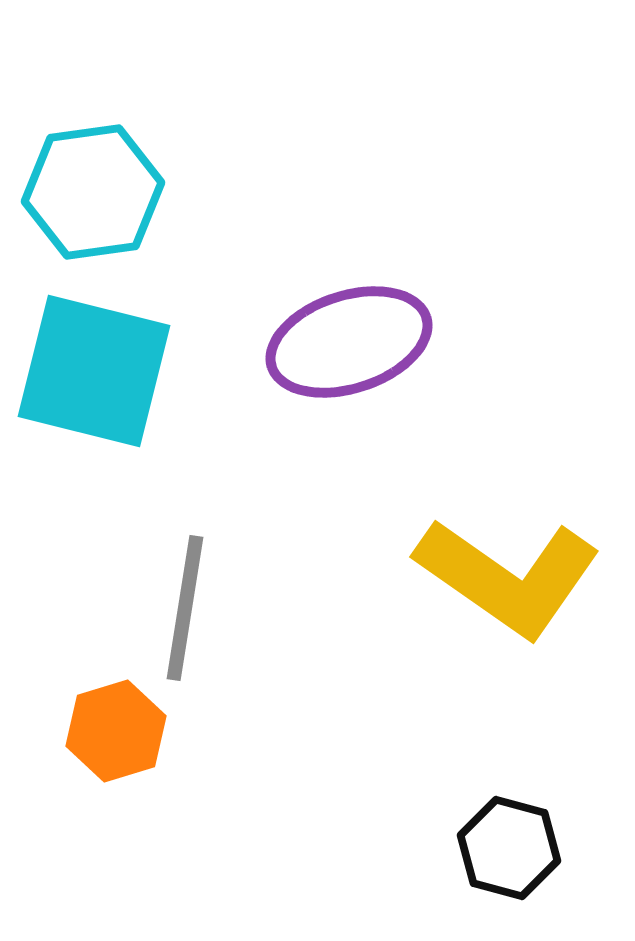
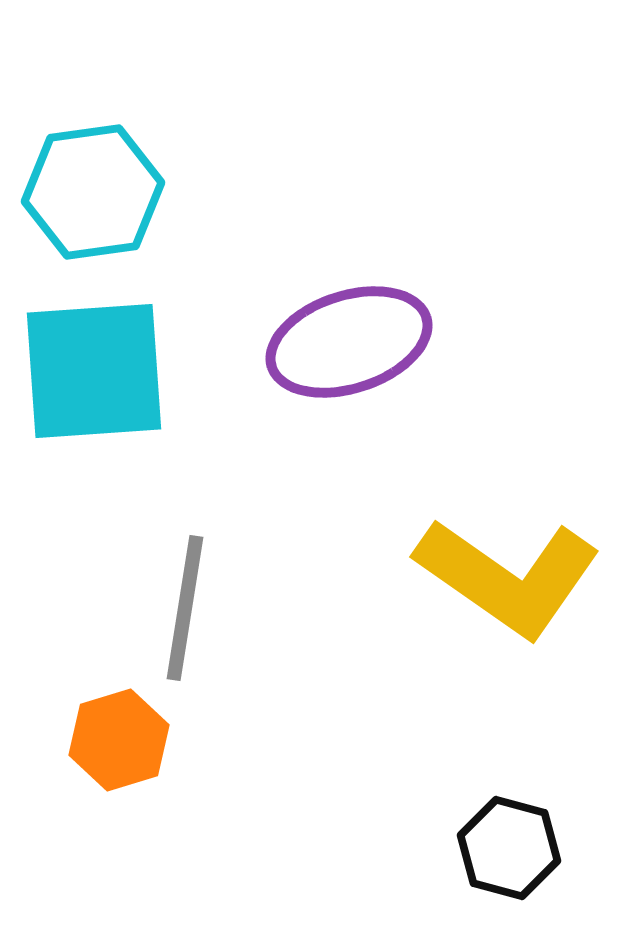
cyan square: rotated 18 degrees counterclockwise
orange hexagon: moved 3 px right, 9 px down
